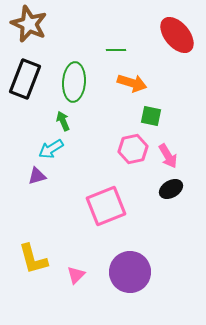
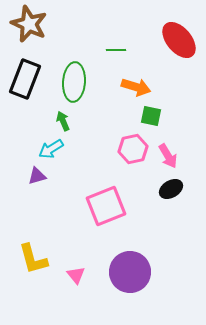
red ellipse: moved 2 px right, 5 px down
orange arrow: moved 4 px right, 4 px down
pink triangle: rotated 24 degrees counterclockwise
